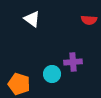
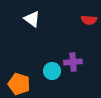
cyan circle: moved 3 px up
